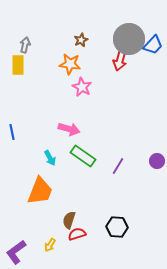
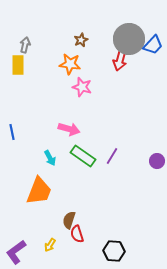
pink star: rotated 12 degrees counterclockwise
purple line: moved 6 px left, 10 px up
orange trapezoid: moved 1 px left
black hexagon: moved 3 px left, 24 px down
red semicircle: rotated 90 degrees counterclockwise
